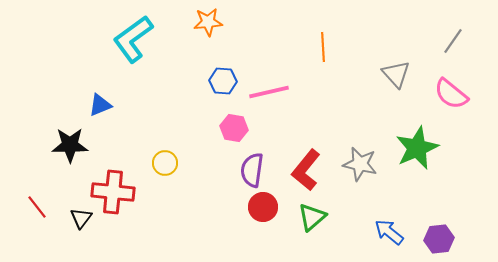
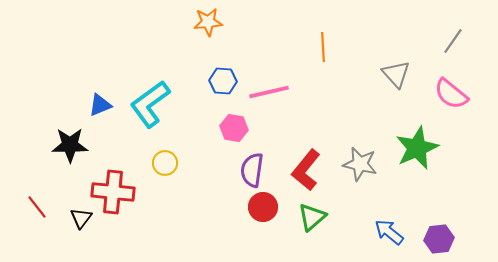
cyan L-shape: moved 17 px right, 65 px down
